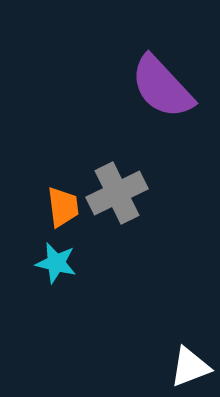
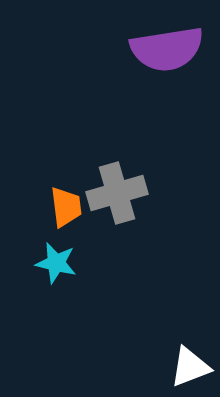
purple semicircle: moved 5 px right, 38 px up; rotated 56 degrees counterclockwise
gray cross: rotated 10 degrees clockwise
orange trapezoid: moved 3 px right
